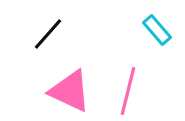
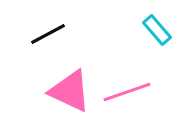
black line: rotated 21 degrees clockwise
pink line: moved 1 px left, 1 px down; rotated 57 degrees clockwise
